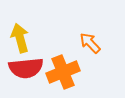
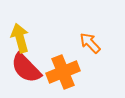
red semicircle: rotated 52 degrees clockwise
